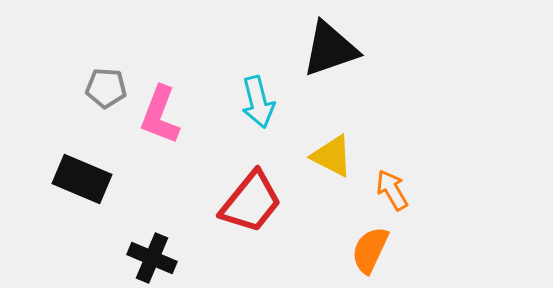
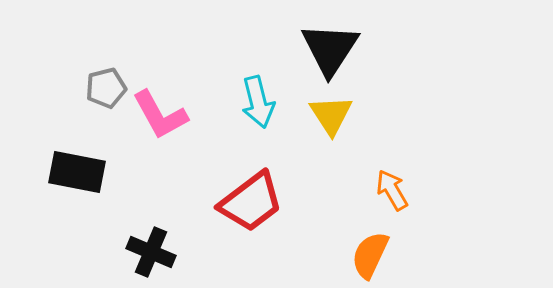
black triangle: rotated 38 degrees counterclockwise
gray pentagon: rotated 18 degrees counterclockwise
pink L-shape: rotated 50 degrees counterclockwise
yellow triangle: moved 1 px left, 41 px up; rotated 30 degrees clockwise
black rectangle: moved 5 px left, 7 px up; rotated 12 degrees counterclockwise
red trapezoid: rotated 14 degrees clockwise
orange semicircle: moved 5 px down
black cross: moved 1 px left, 6 px up
